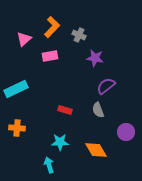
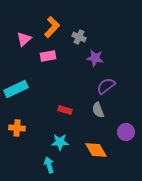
gray cross: moved 2 px down
pink rectangle: moved 2 px left
